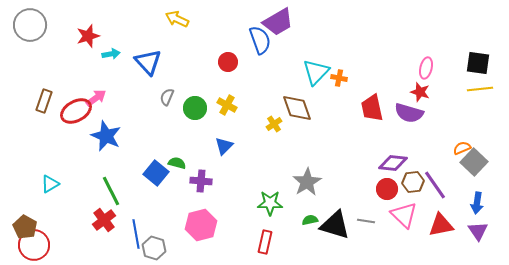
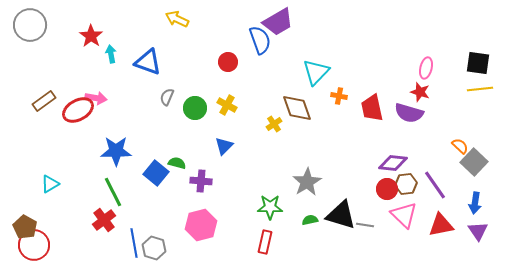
red star at (88, 36): moved 3 px right; rotated 20 degrees counterclockwise
cyan arrow at (111, 54): rotated 90 degrees counterclockwise
blue triangle at (148, 62): rotated 28 degrees counterclockwise
orange cross at (339, 78): moved 18 px down
pink arrow at (96, 98): rotated 45 degrees clockwise
brown rectangle at (44, 101): rotated 35 degrees clockwise
red ellipse at (76, 111): moved 2 px right, 1 px up
blue star at (106, 136): moved 10 px right, 15 px down; rotated 24 degrees counterclockwise
orange semicircle at (462, 148): moved 2 px left, 2 px up; rotated 66 degrees clockwise
brown hexagon at (413, 182): moved 7 px left, 2 px down
green line at (111, 191): moved 2 px right, 1 px down
green star at (270, 203): moved 4 px down
blue arrow at (477, 203): moved 2 px left
gray line at (366, 221): moved 1 px left, 4 px down
black triangle at (335, 225): moved 6 px right, 10 px up
blue line at (136, 234): moved 2 px left, 9 px down
